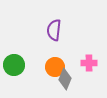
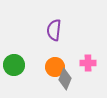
pink cross: moved 1 px left
